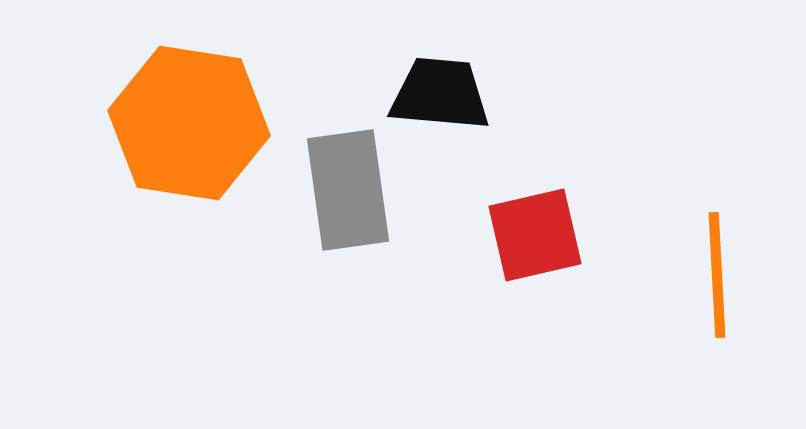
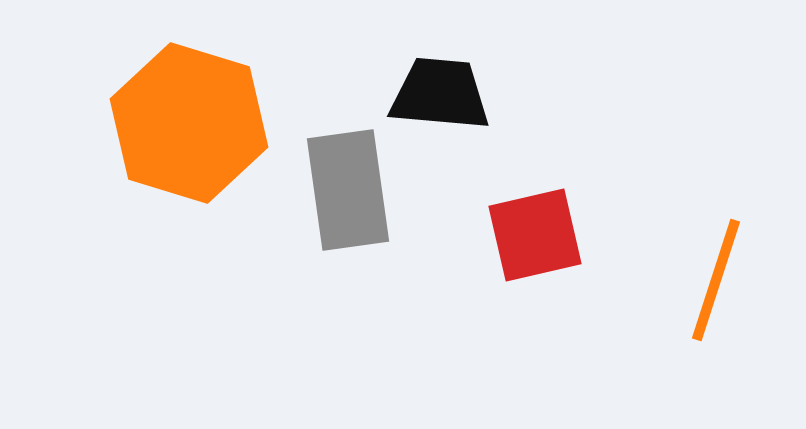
orange hexagon: rotated 8 degrees clockwise
orange line: moved 1 px left, 5 px down; rotated 21 degrees clockwise
